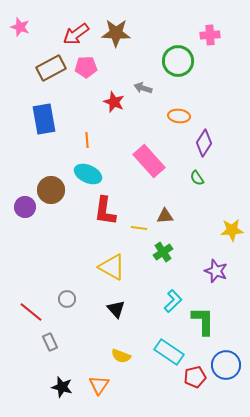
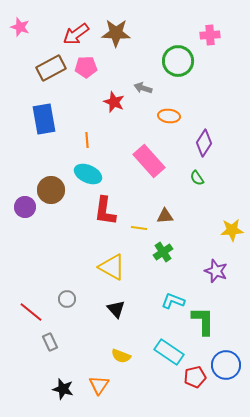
orange ellipse: moved 10 px left
cyan L-shape: rotated 115 degrees counterclockwise
black star: moved 1 px right, 2 px down
